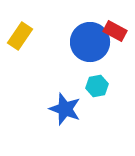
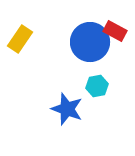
yellow rectangle: moved 3 px down
blue star: moved 2 px right
